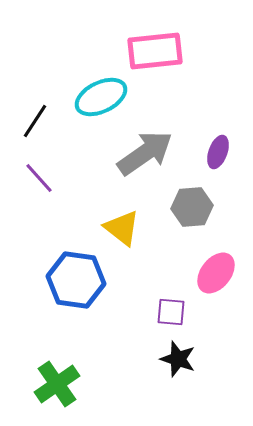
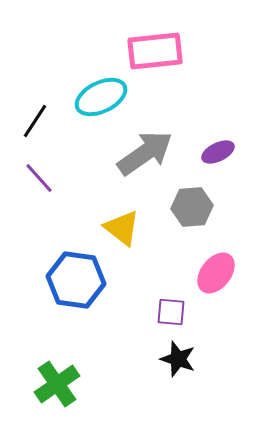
purple ellipse: rotated 44 degrees clockwise
